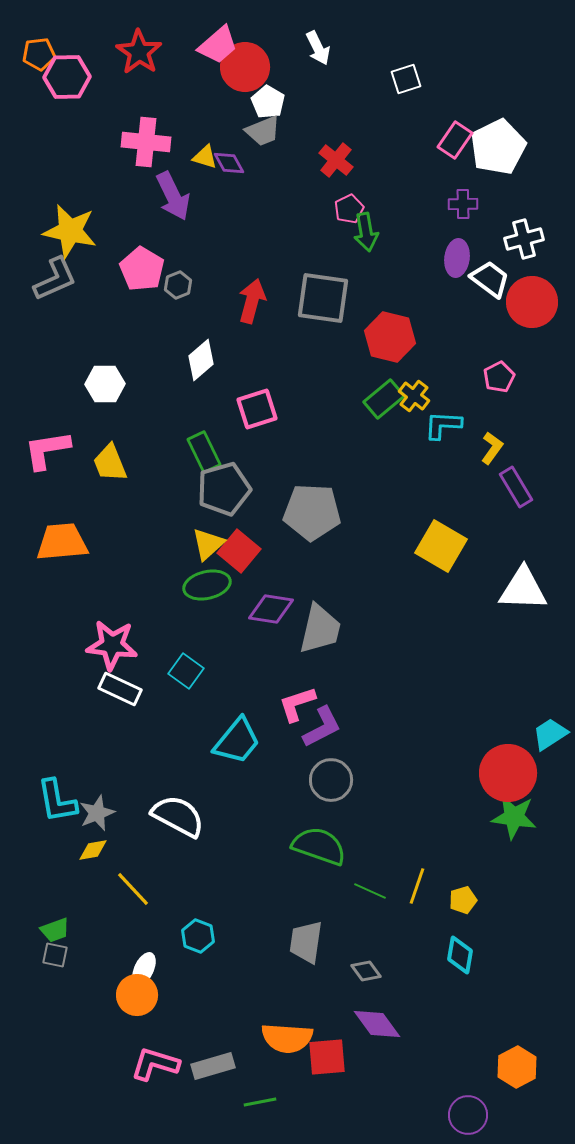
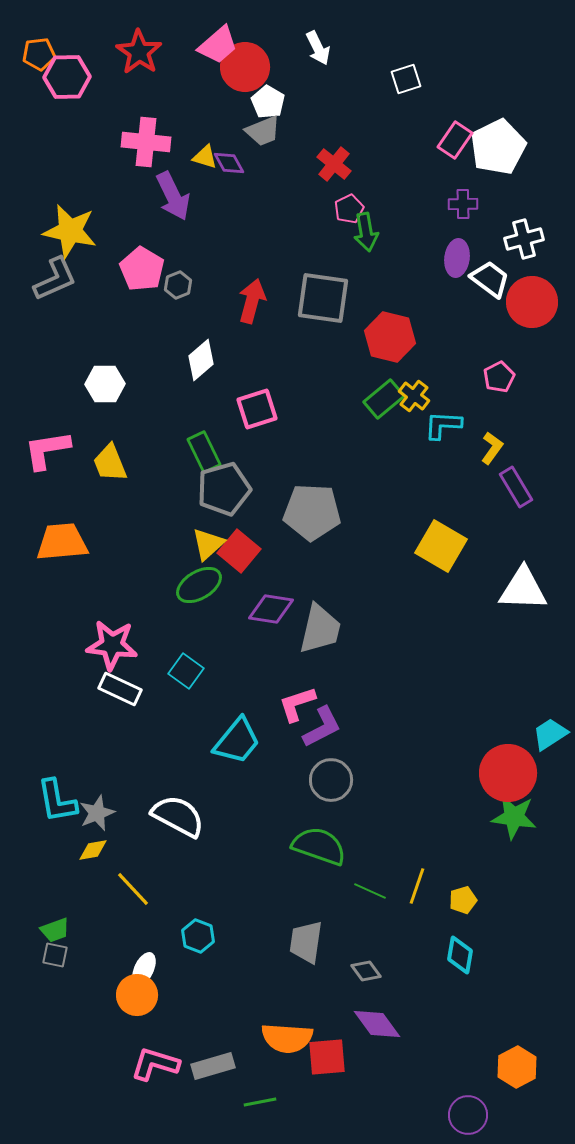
red cross at (336, 160): moved 2 px left, 4 px down
green ellipse at (207, 585): moved 8 px left; rotated 18 degrees counterclockwise
